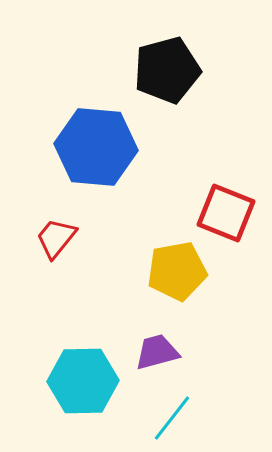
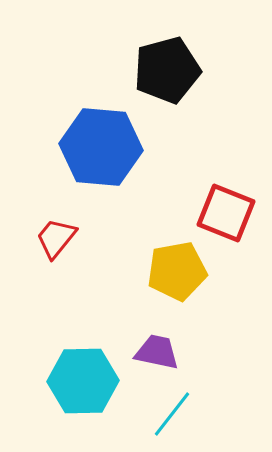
blue hexagon: moved 5 px right
purple trapezoid: rotated 27 degrees clockwise
cyan line: moved 4 px up
